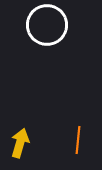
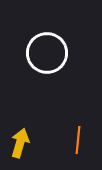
white circle: moved 28 px down
